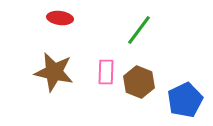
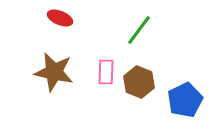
red ellipse: rotated 15 degrees clockwise
